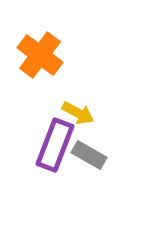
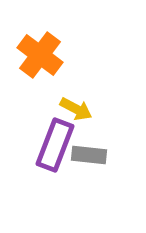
yellow arrow: moved 2 px left, 4 px up
gray rectangle: rotated 24 degrees counterclockwise
